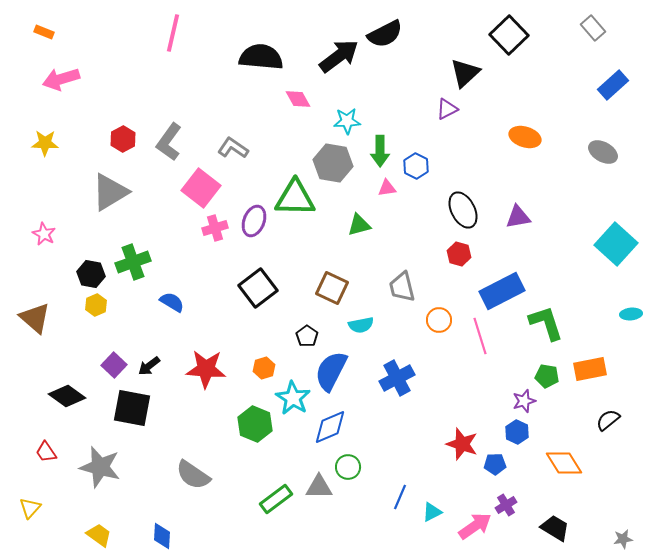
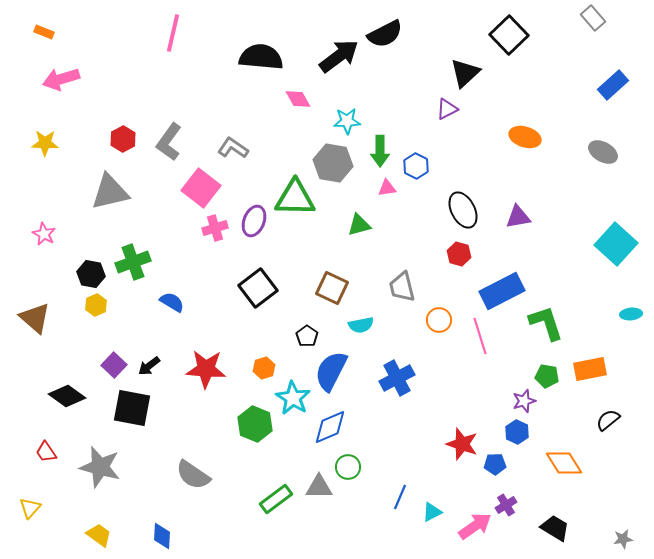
gray rectangle at (593, 28): moved 10 px up
gray triangle at (110, 192): rotated 18 degrees clockwise
